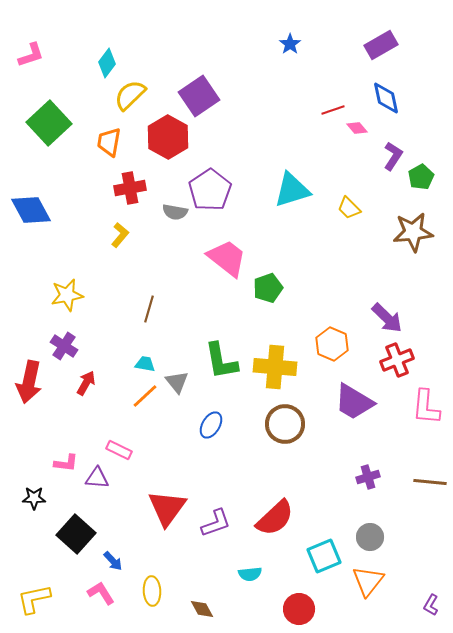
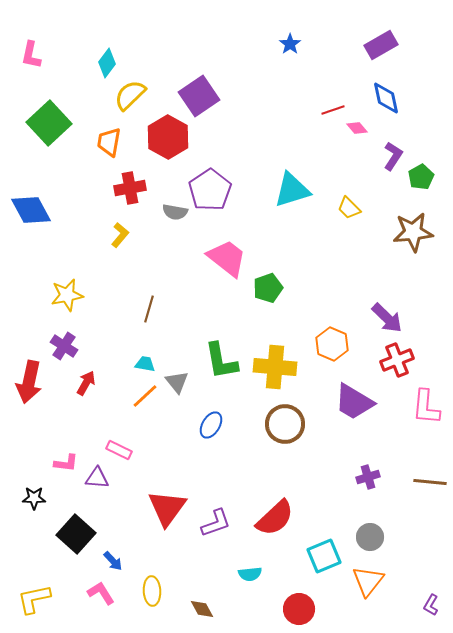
pink L-shape at (31, 55): rotated 120 degrees clockwise
